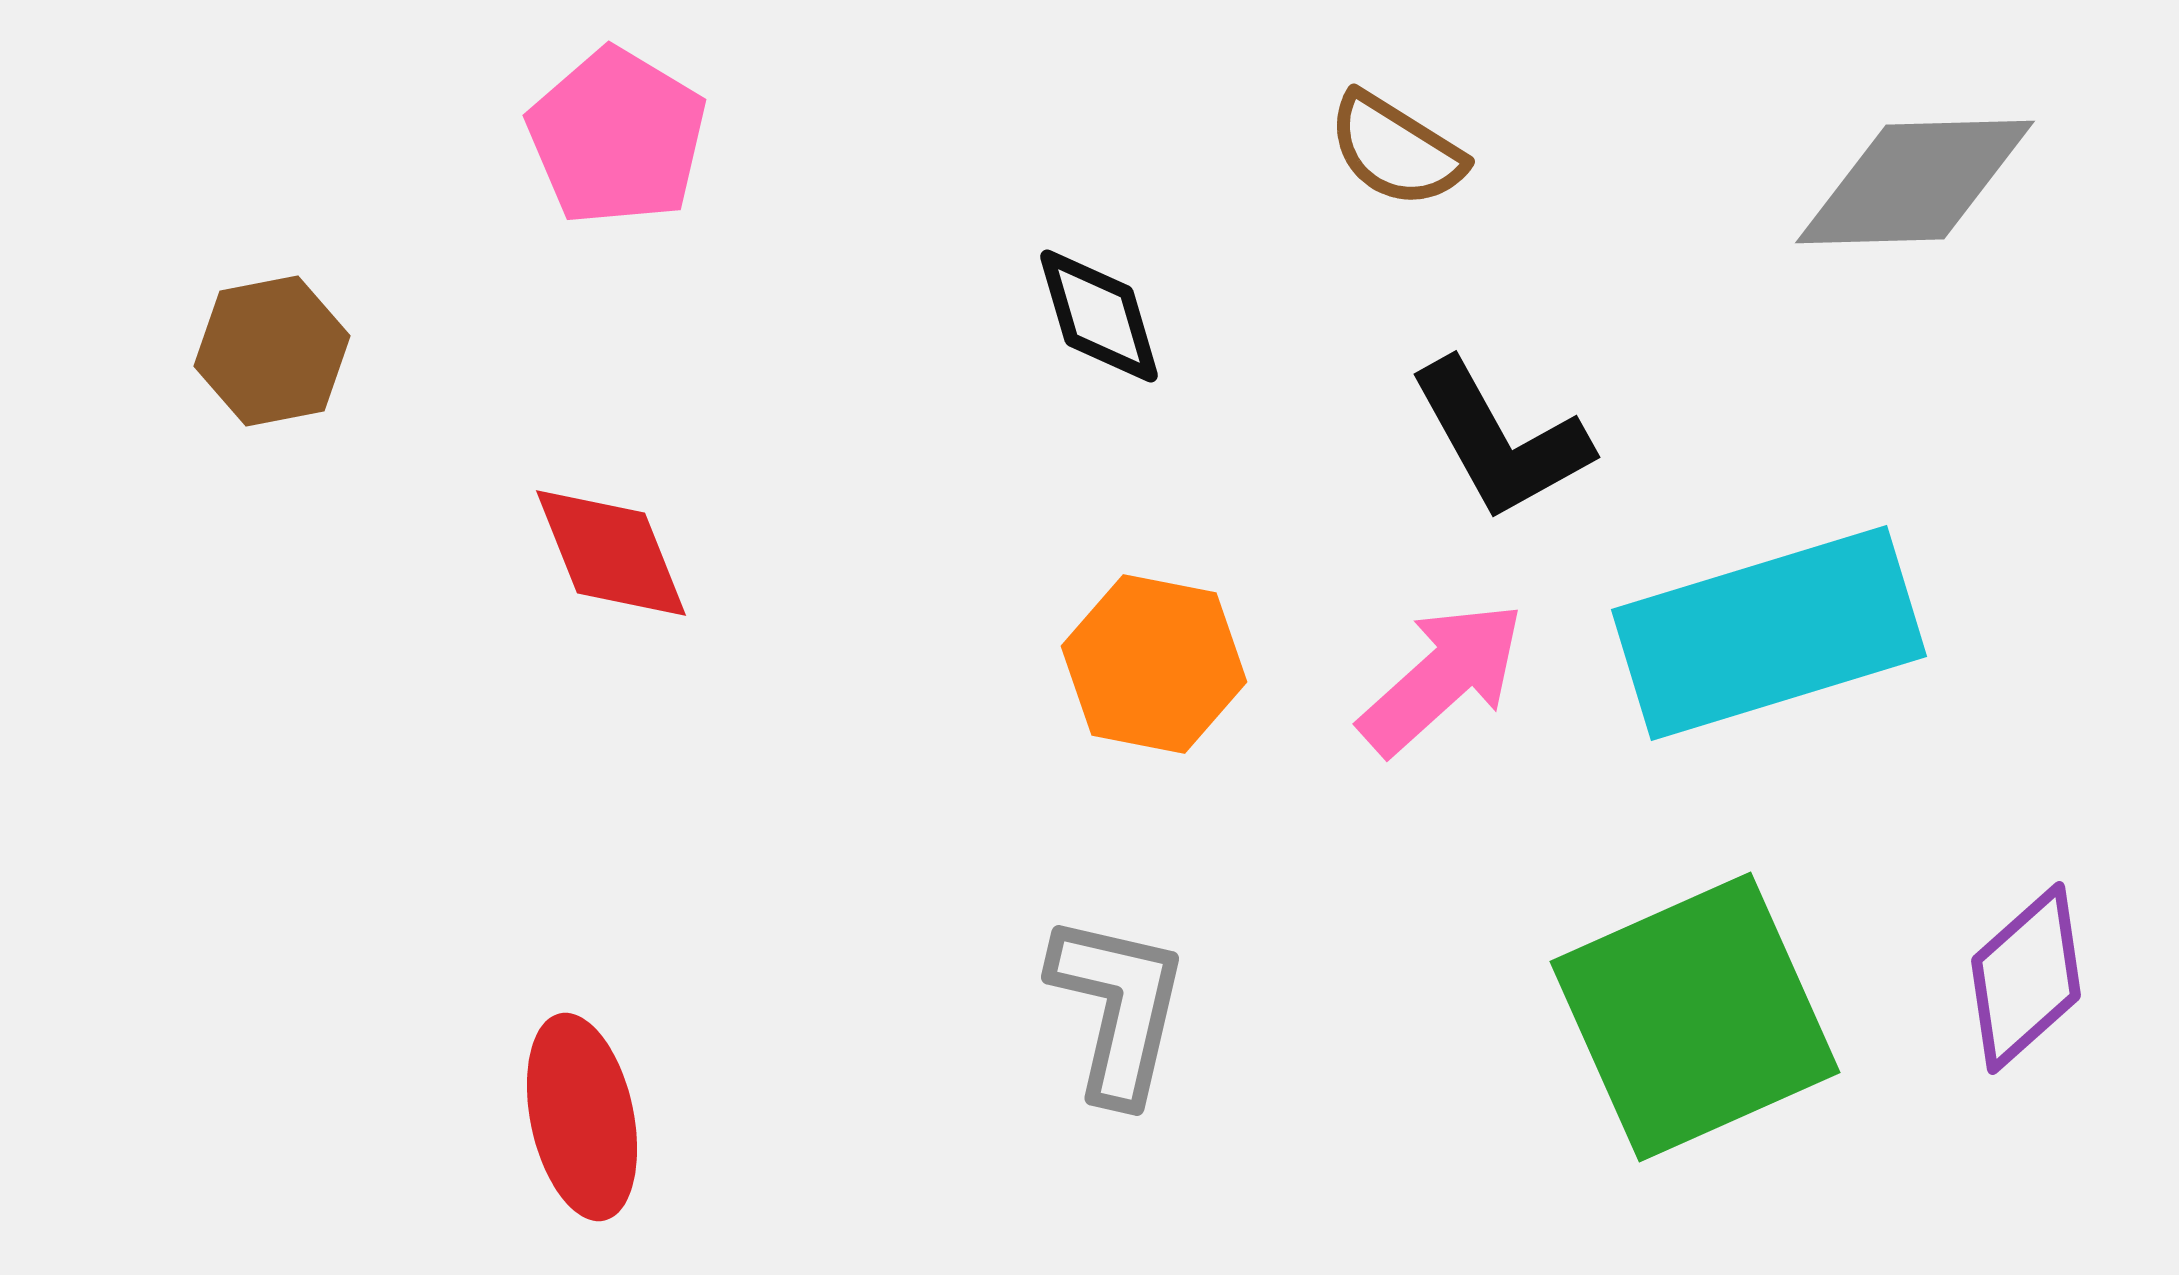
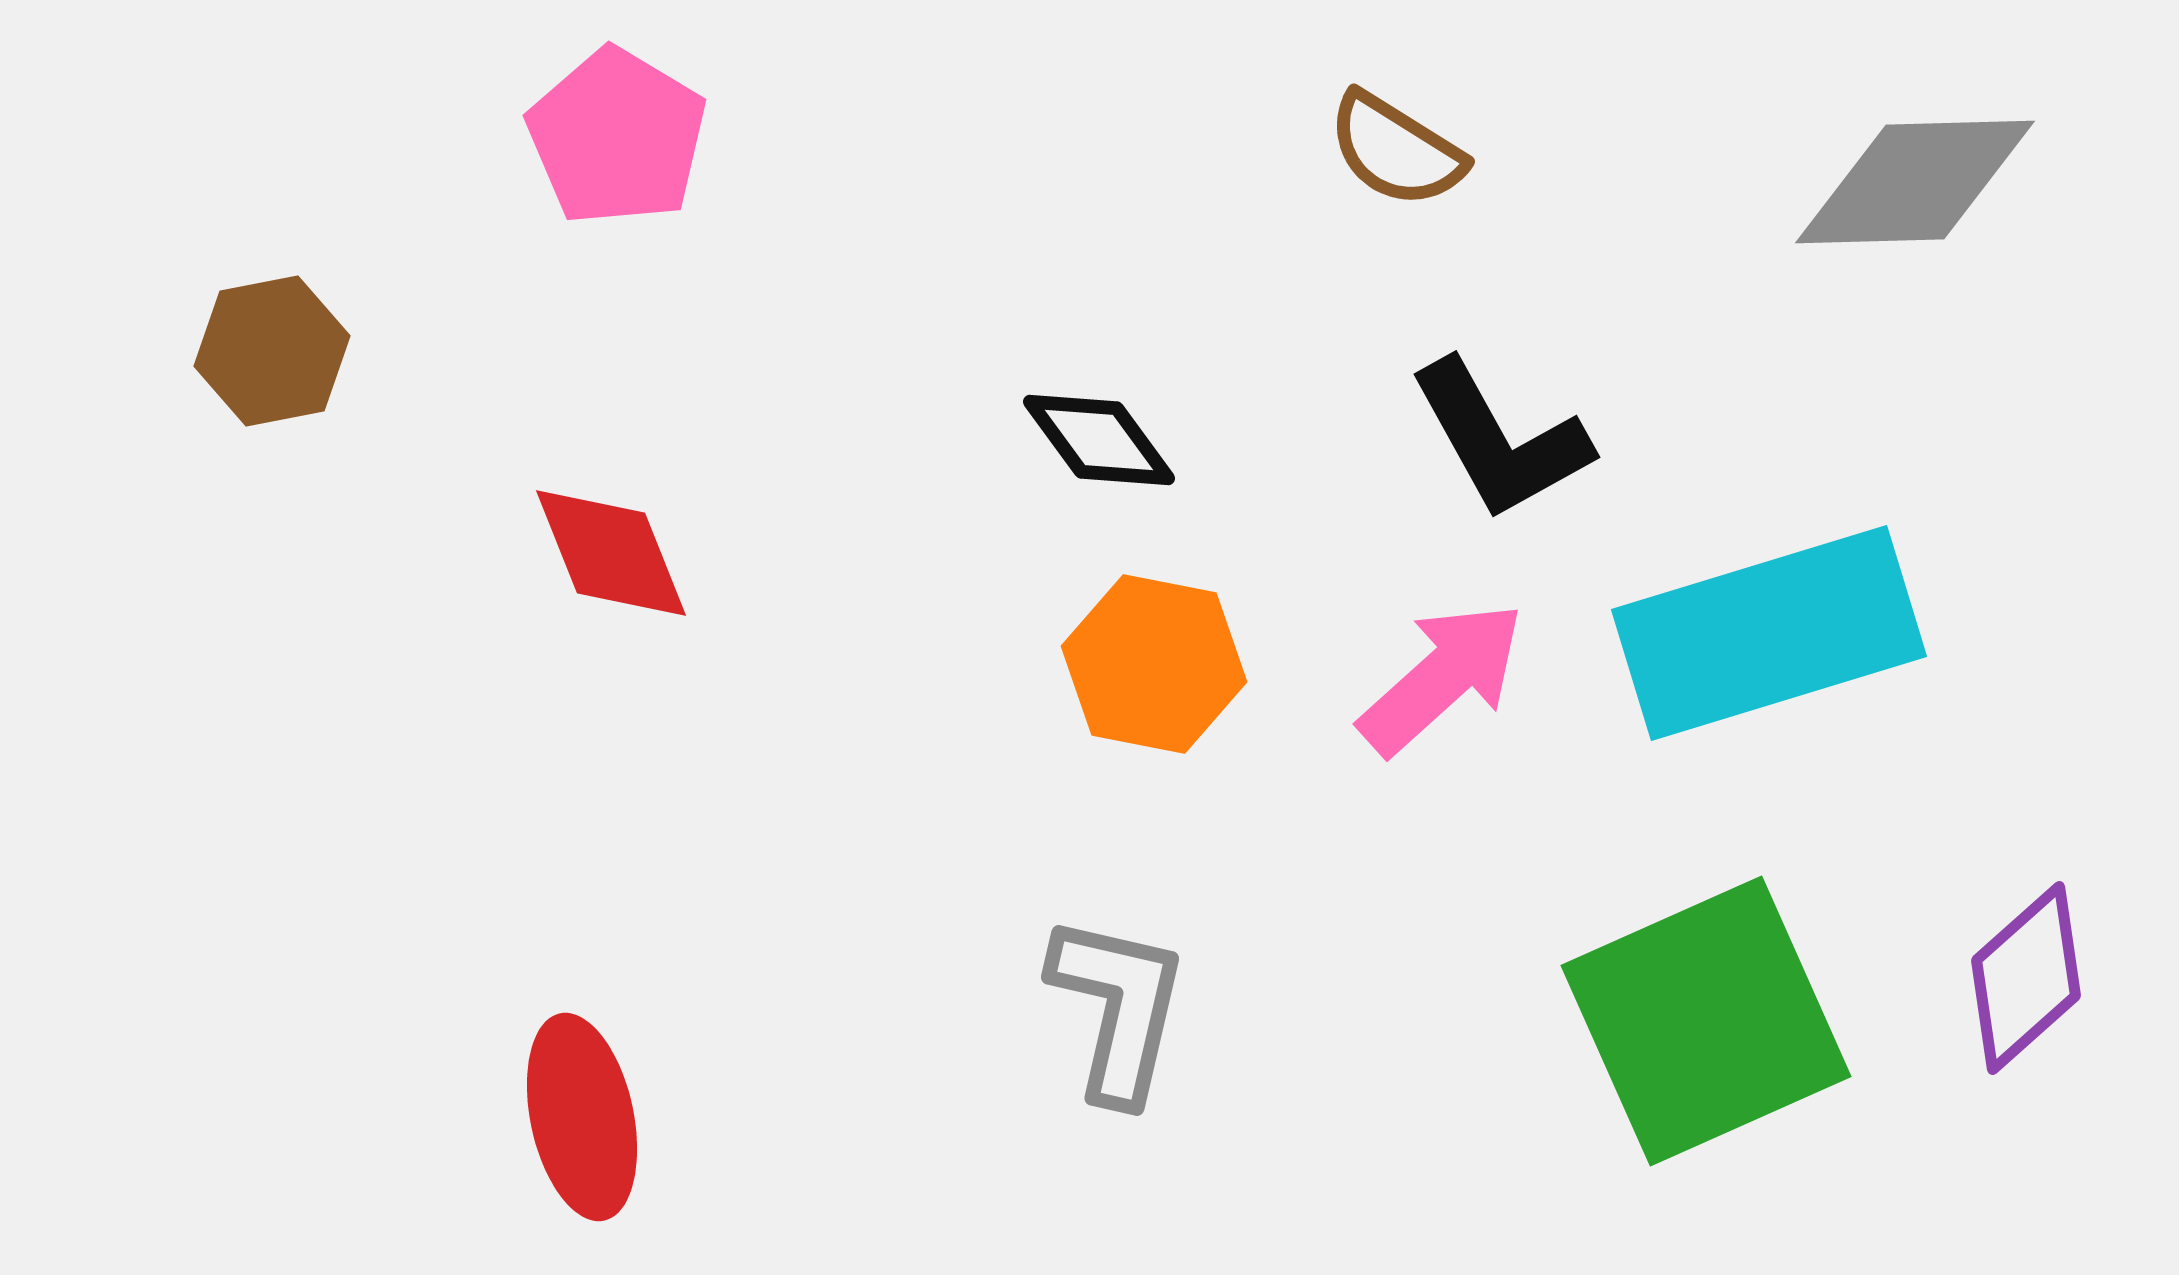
black diamond: moved 124 px down; rotated 20 degrees counterclockwise
green square: moved 11 px right, 4 px down
